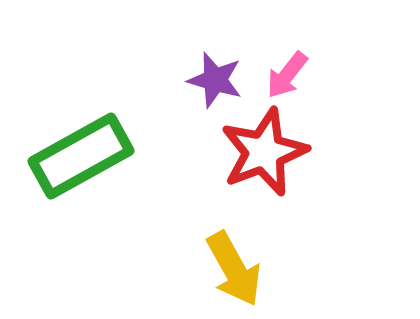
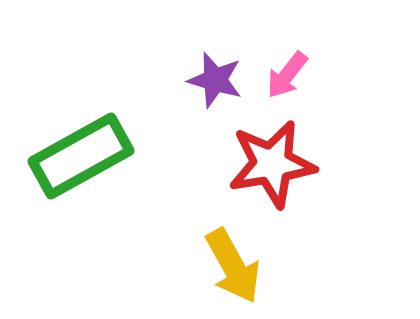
red star: moved 8 px right, 12 px down; rotated 12 degrees clockwise
yellow arrow: moved 1 px left, 3 px up
